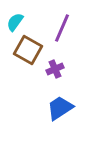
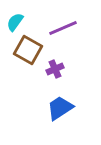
purple line: moved 1 px right; rotated 44 degrees clockwise
